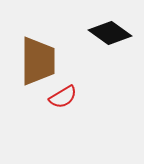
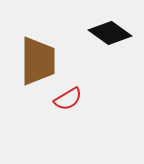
red semicircle: moved 5 px right, 2 px down
